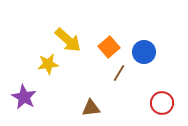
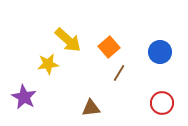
blue circle: moved 16 px right
